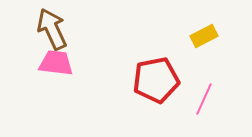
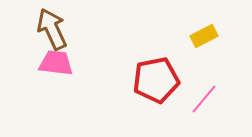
pink line: rotated 16 degrees clockwise
